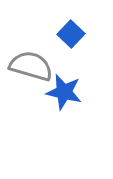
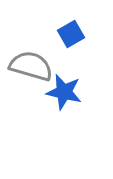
blue square: rotated 16 degrees clockwise
